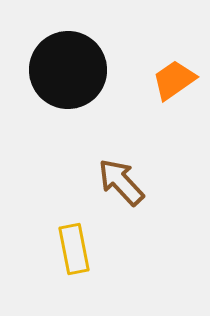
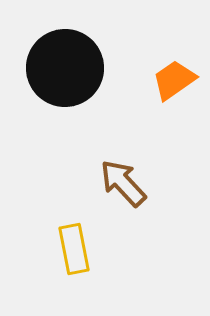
black circle: moved 3 px left, 2 px up
brown arrow: moved 2 px right, 1 px down
